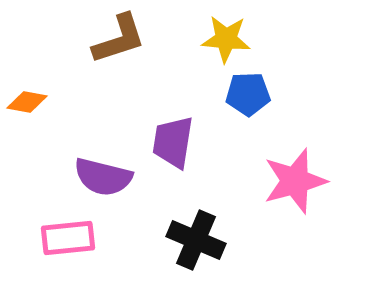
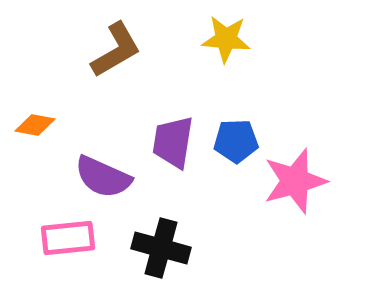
brown L-shape: moved 3 px left, 11 px down; rotated 12 degrees counterclockwise
blue pentagon: moved 12 px left, 47 px down
orange diamond: moved 8 px right, 23 px down
purple semicircle: rotated 10 degrees clockwise
black cross: moved 35 px left, 8 px down; rotated 8 degrees counterclockwise
